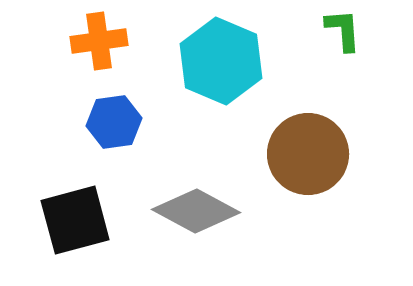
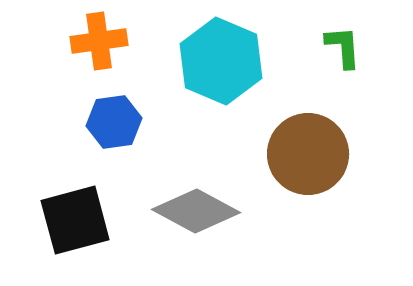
green L-shape: moved 17 px down
